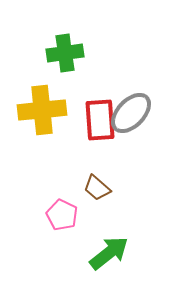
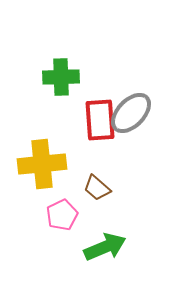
green cross: moved 4 px left, 24 px down; rotated 6 degrees clockwise
yellow cross: moved 54 px down
pink pentagon: rotated 20 degrees clockwise
green arrow: moved 4 px left, 6 px up; rotated 15 degrees clockwise
